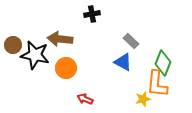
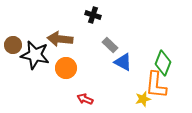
black cross: moved 1 px right, 1 px down; rotated 28 degrees clockwise
gray rectangle: moved 21 px left, 4 px down
orange L-shape: moved 1 px left, 1 px down
